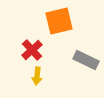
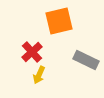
red cross: moved 2 px down
yellow arrow: moved 2 px right, 1 px up; rotated 18 degrees clockwise
